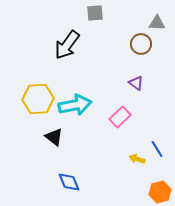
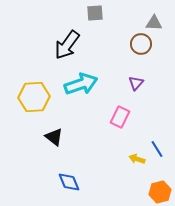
gray triangle: moved 3 px left
purple triangle: rotated 35 degrees clockwise
yellow hexagon: moved 4 px left, 2 px up
cyan arrow: moved 6 px right, 21 px up; rotated 8 degrees counterclockwise
pink rectangle: rotated 20 degrees counterclockwise
